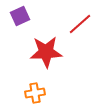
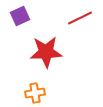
red line: moved 6 px up; rotated 15 degrees clockwise
